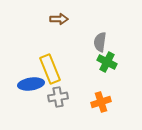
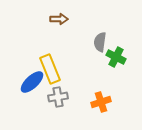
green cross: moved 9 px right, 5 px up
blue ellipse: moved 1 px right, 2 px up; rotated 35 degrees counterclockwise
